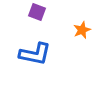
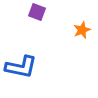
blue L-shape: moved 14 px left, 13 px down
